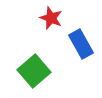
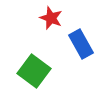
green square: rotated 12 degrees counterclockwise
